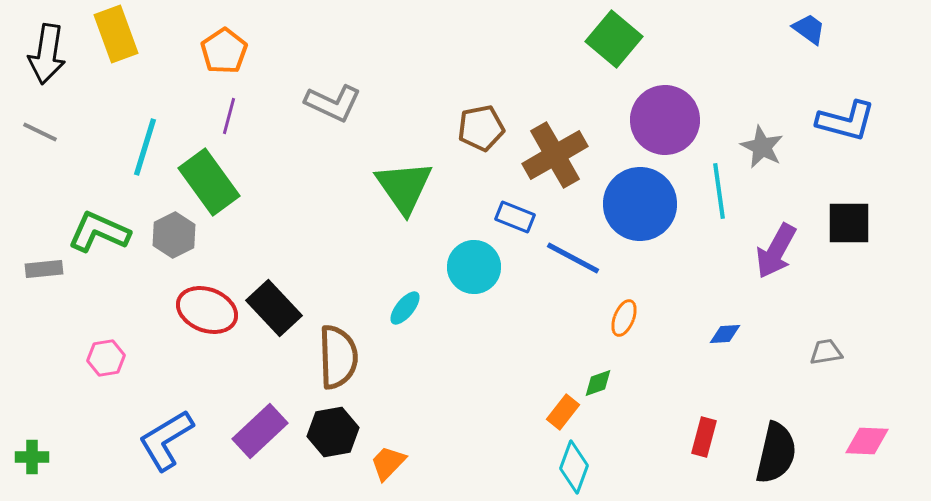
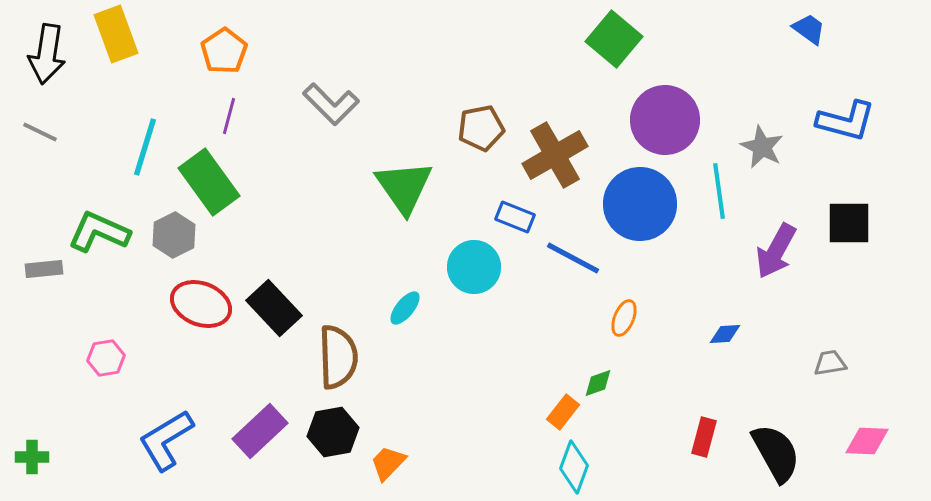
gray L-shape at (333, 103): moved 2 px left, 1 px down; rotated 20 degrees clockwise
red ellipse at (207, 310): moved 6 px left, 6 px up
gray trapezoid at (826, 352): moved 4 px right, 11 px down
black semicircle at (776, 453): rotated 42 degrees counterclockwise
